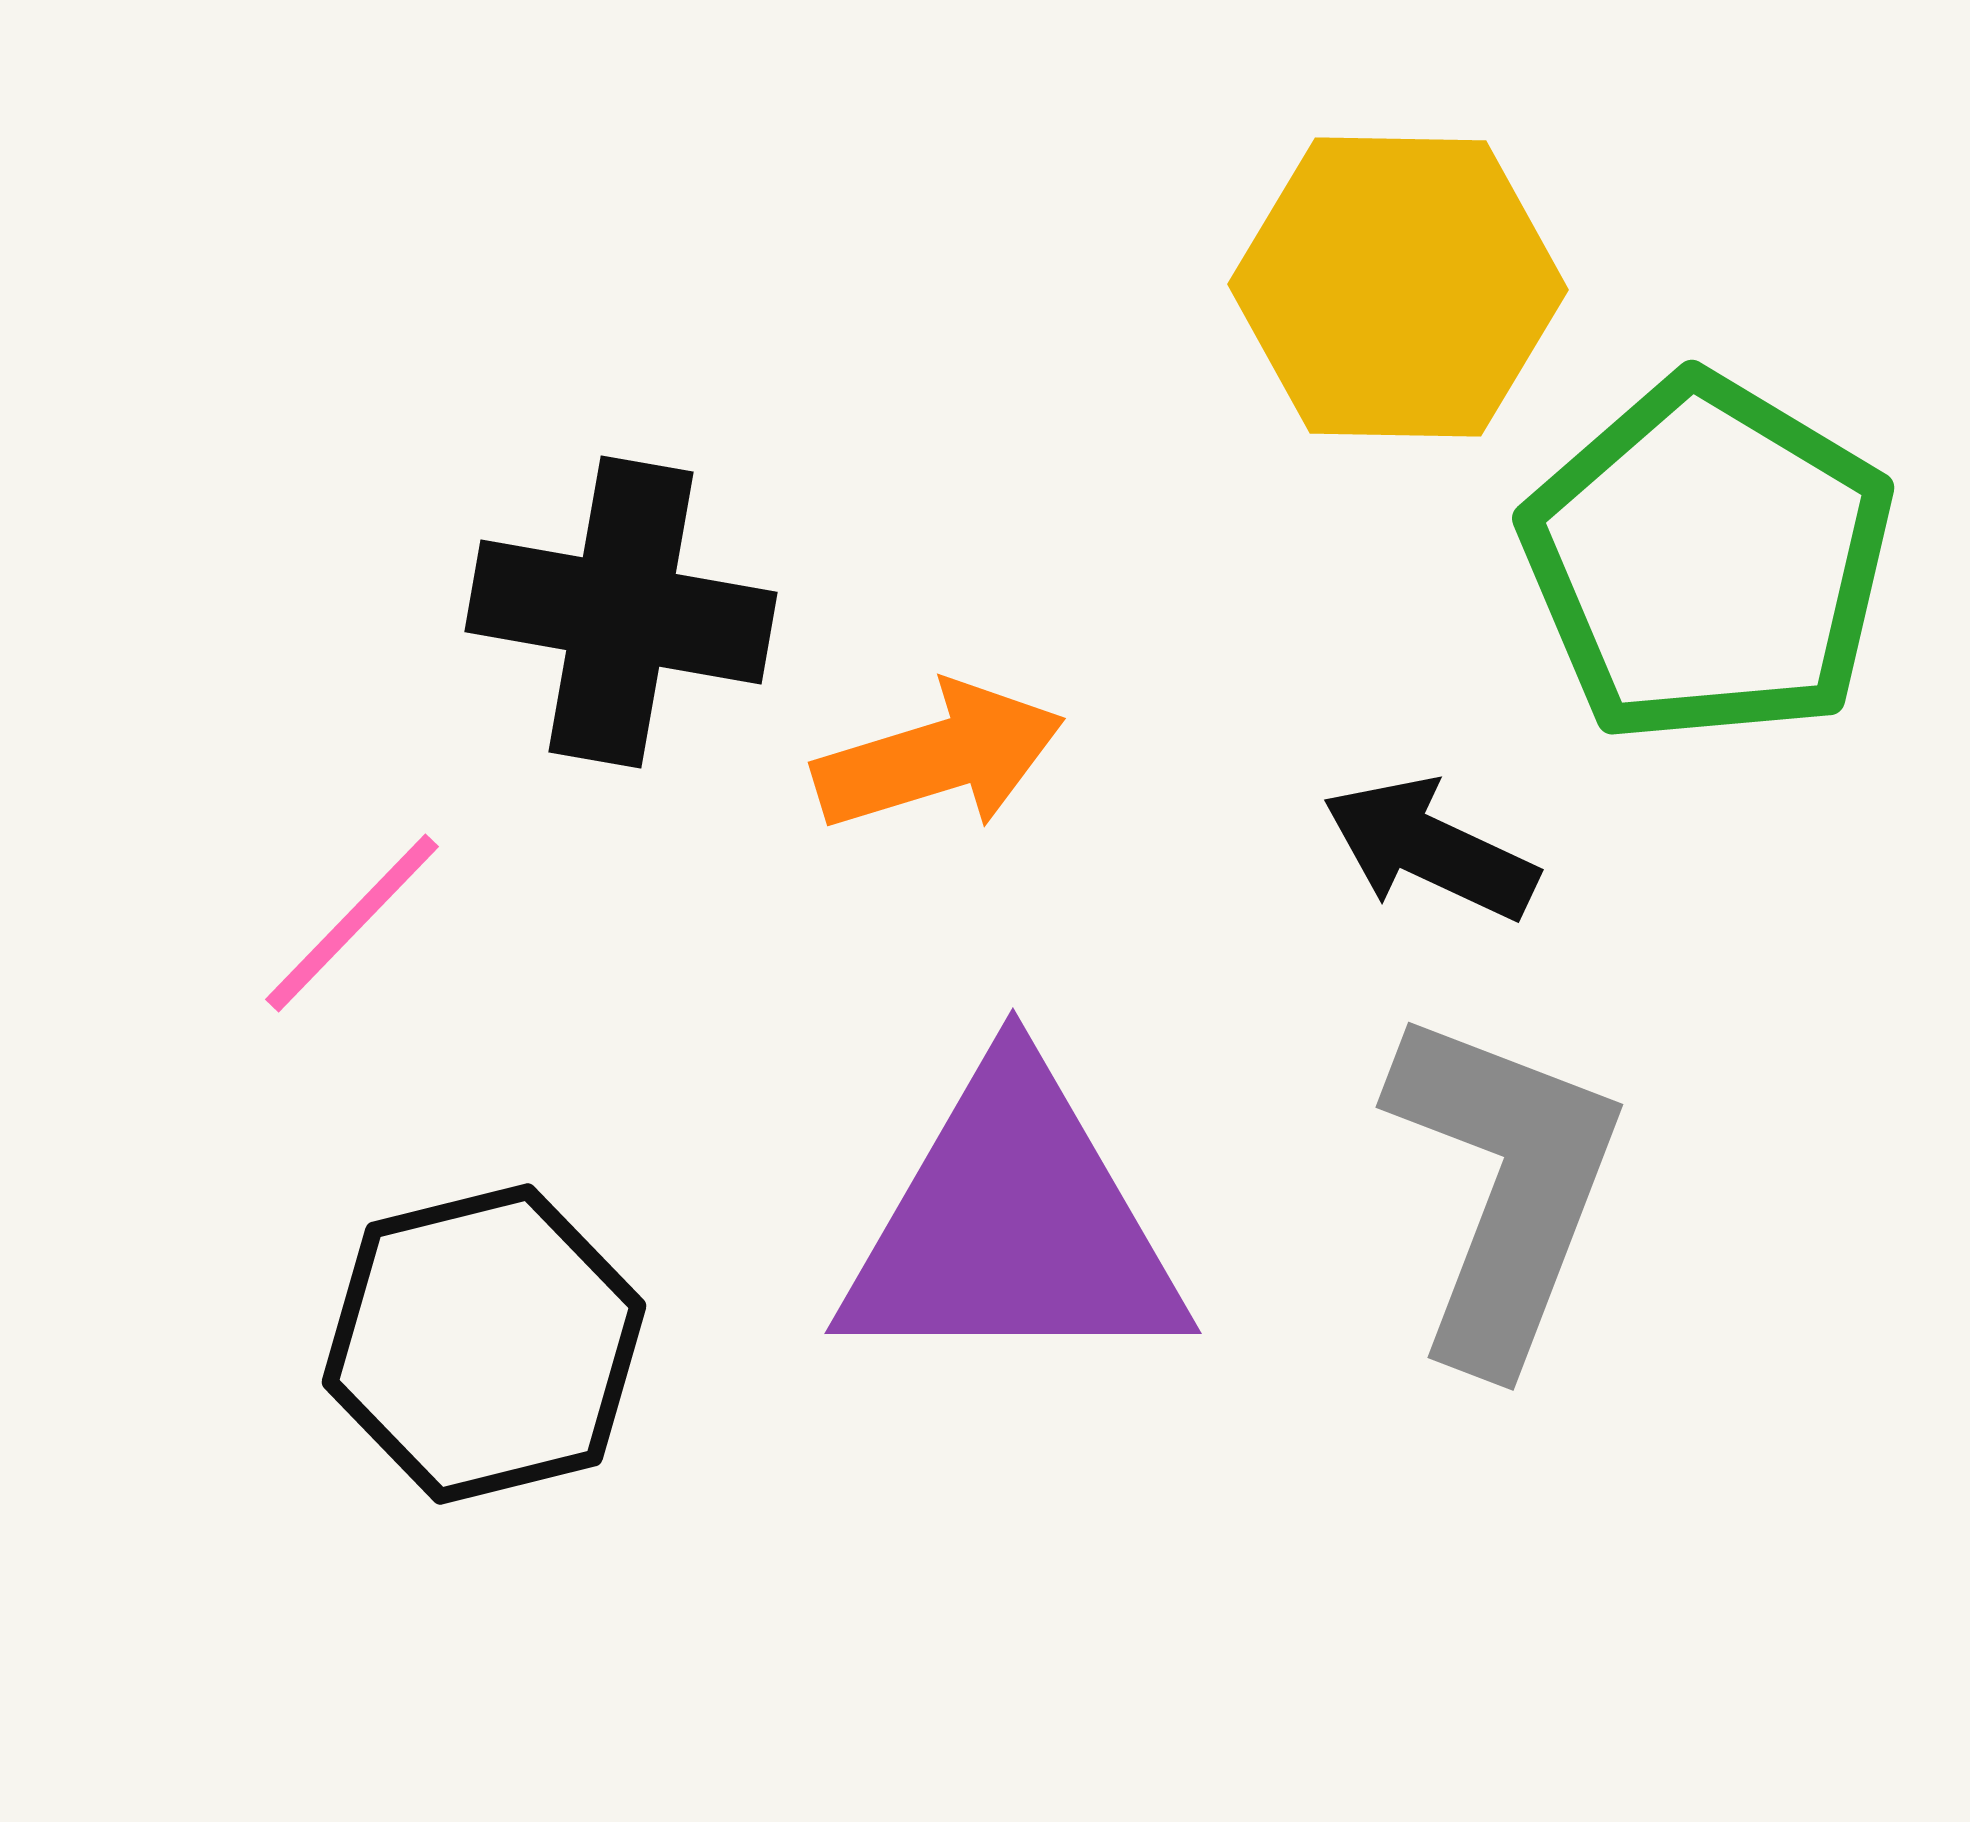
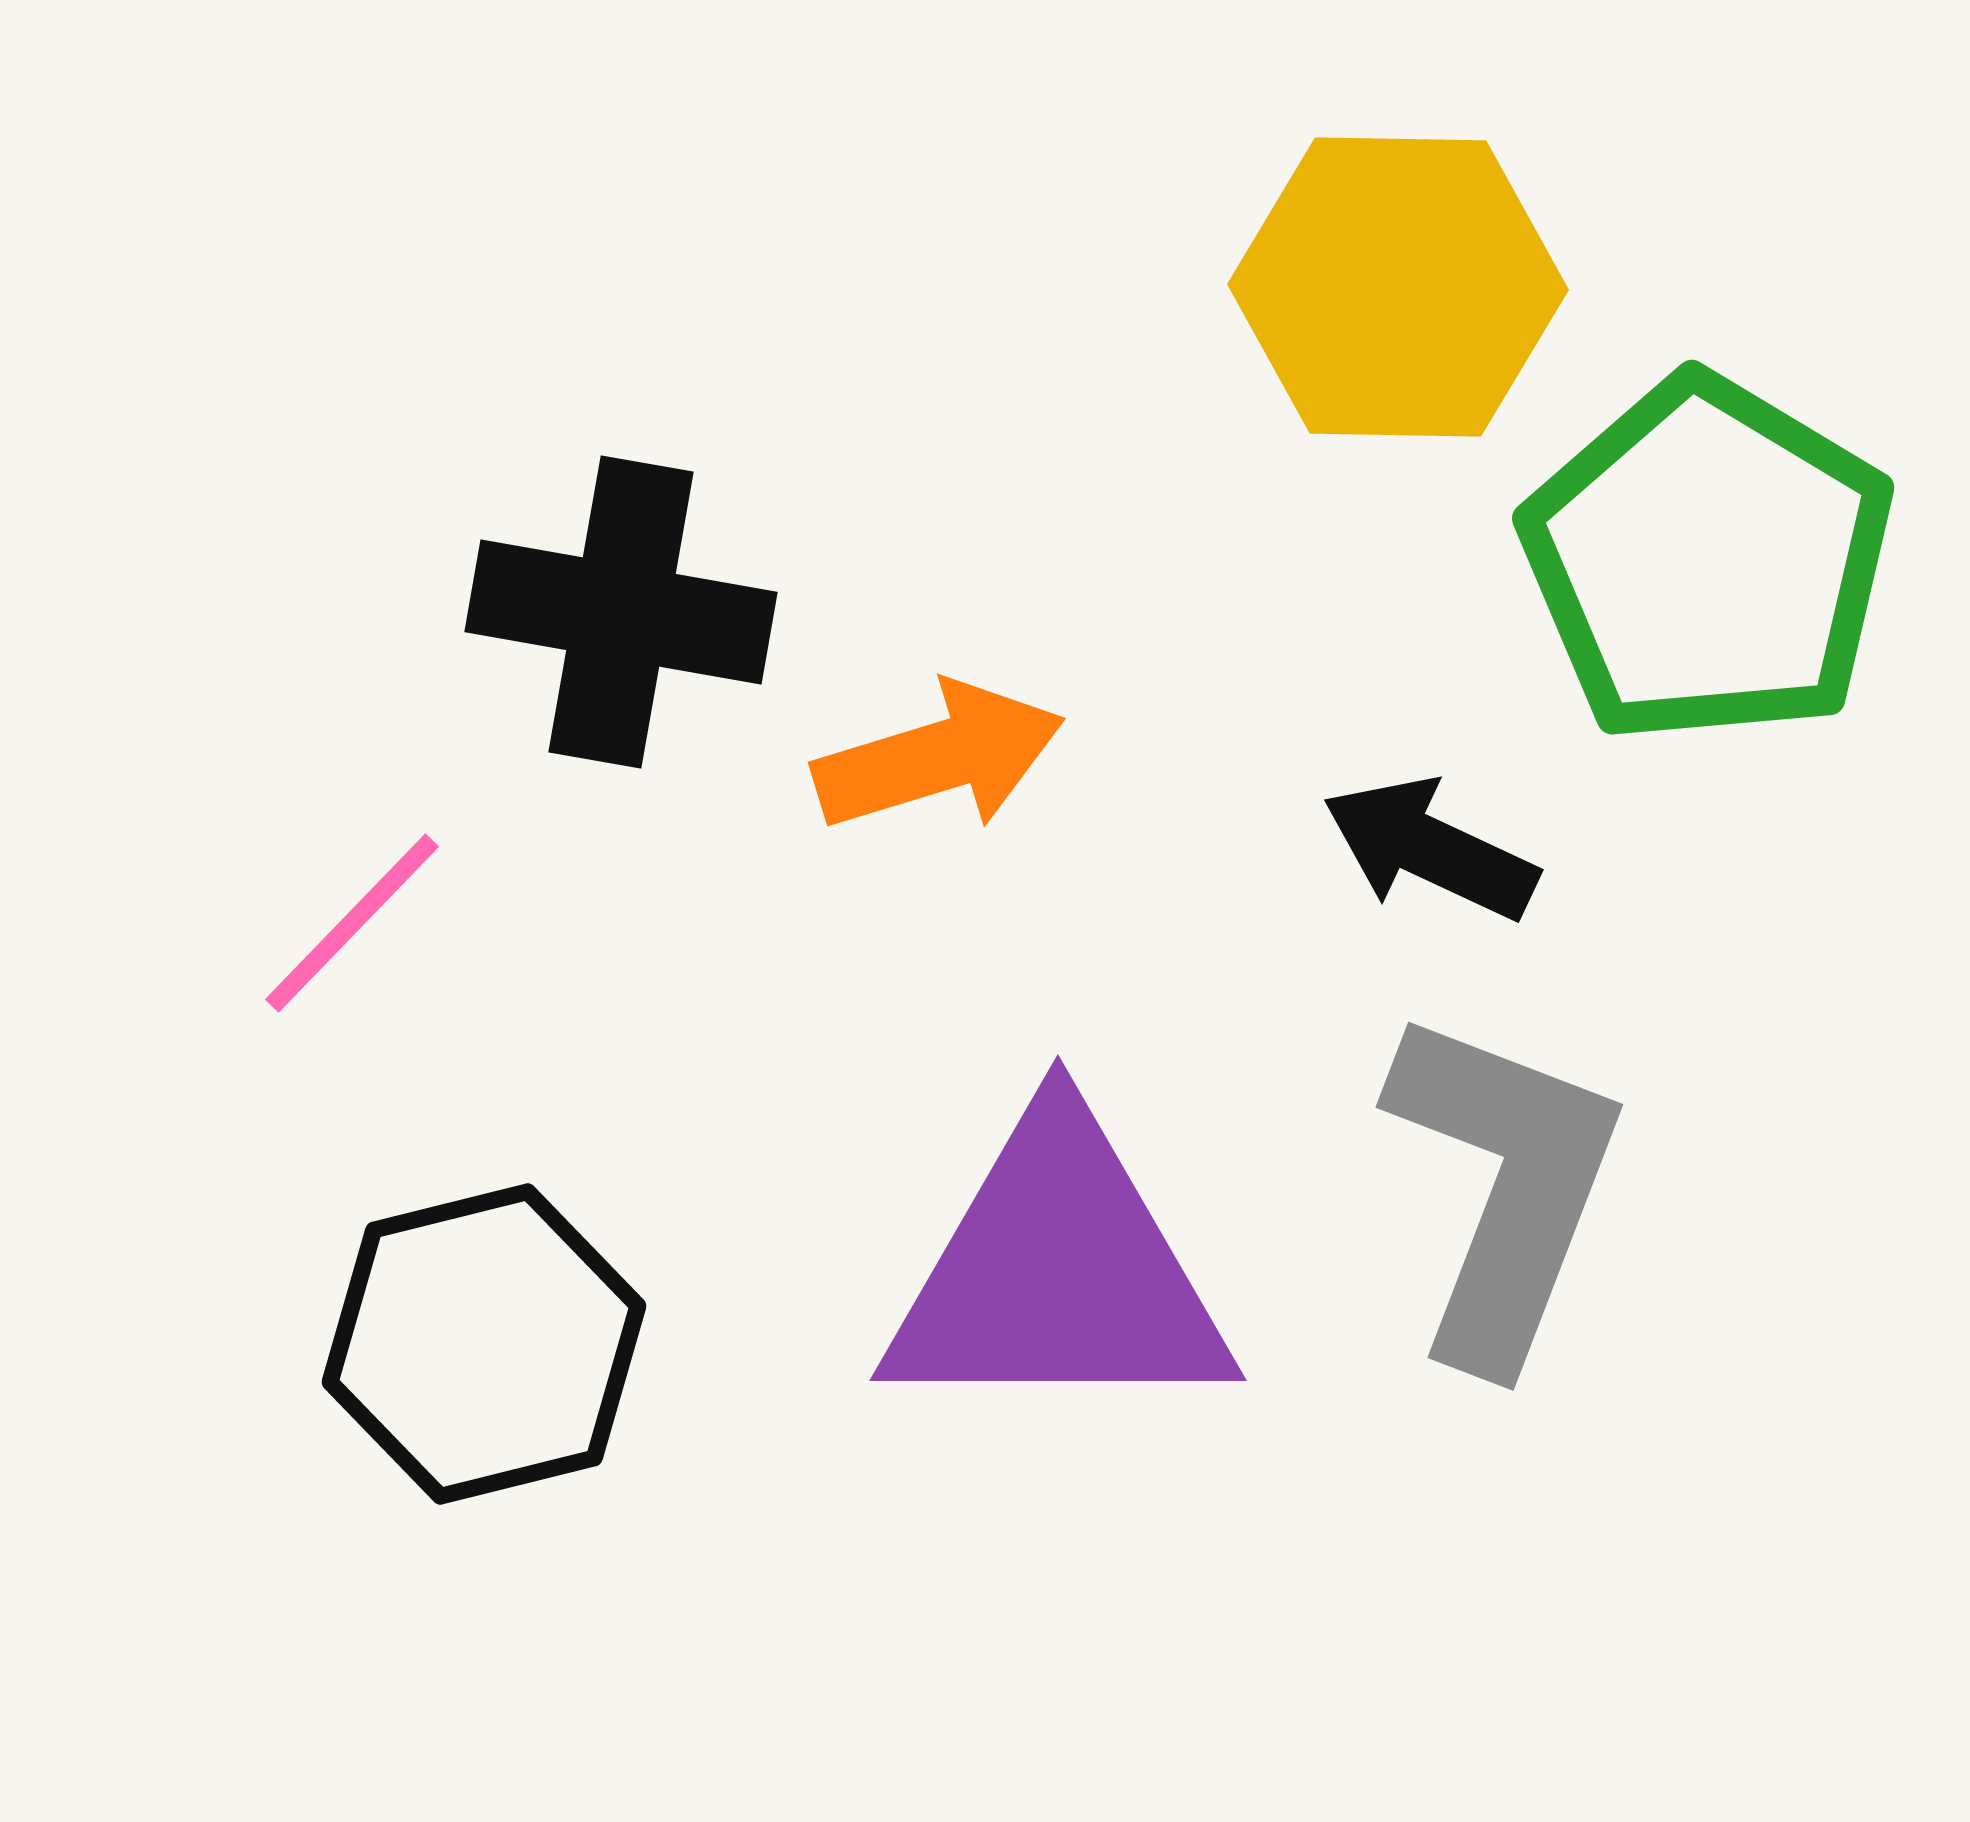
purple triangle: moved 45 px right, 47 px down
